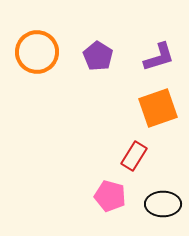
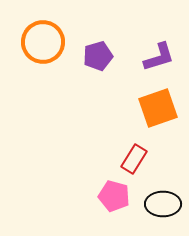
orange circle: moved 6 px right, 10 px up
purple pentagon: rotated 24 degrees clockwise
red rectangle: moved 3 px down
pink pentagon: moved 4 px right
